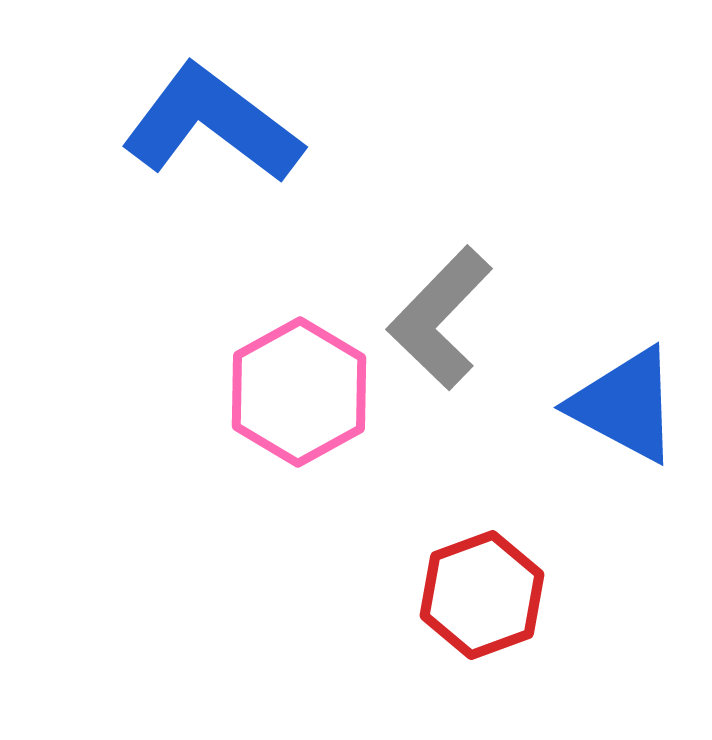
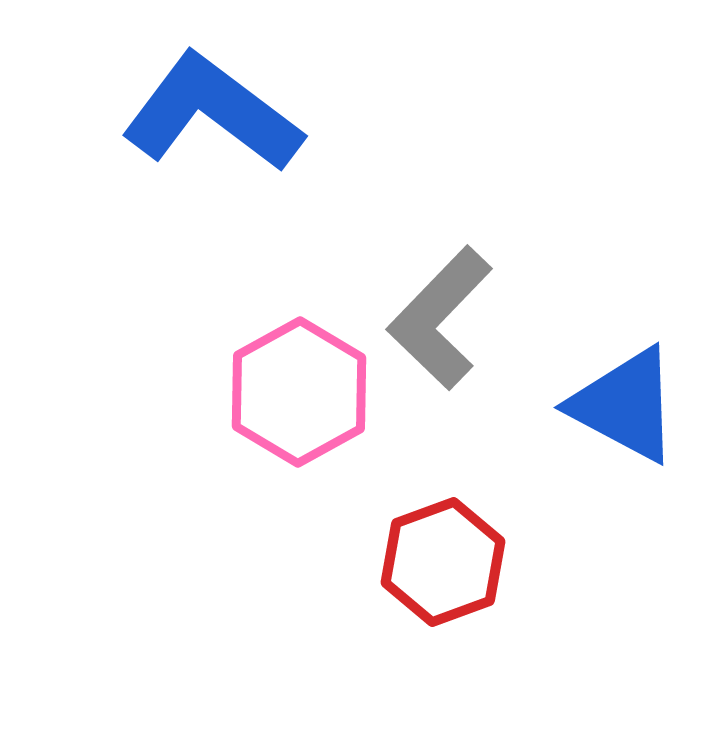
blue L-shape: moved 11 px up
red hexagon: moved 39 px left, 33 px up
